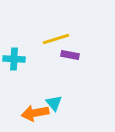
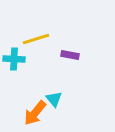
yellow line: moved 20 px left
cyan triangle: moved 4 px up
orange arrow: rotated 40 degrees counterclockwise
